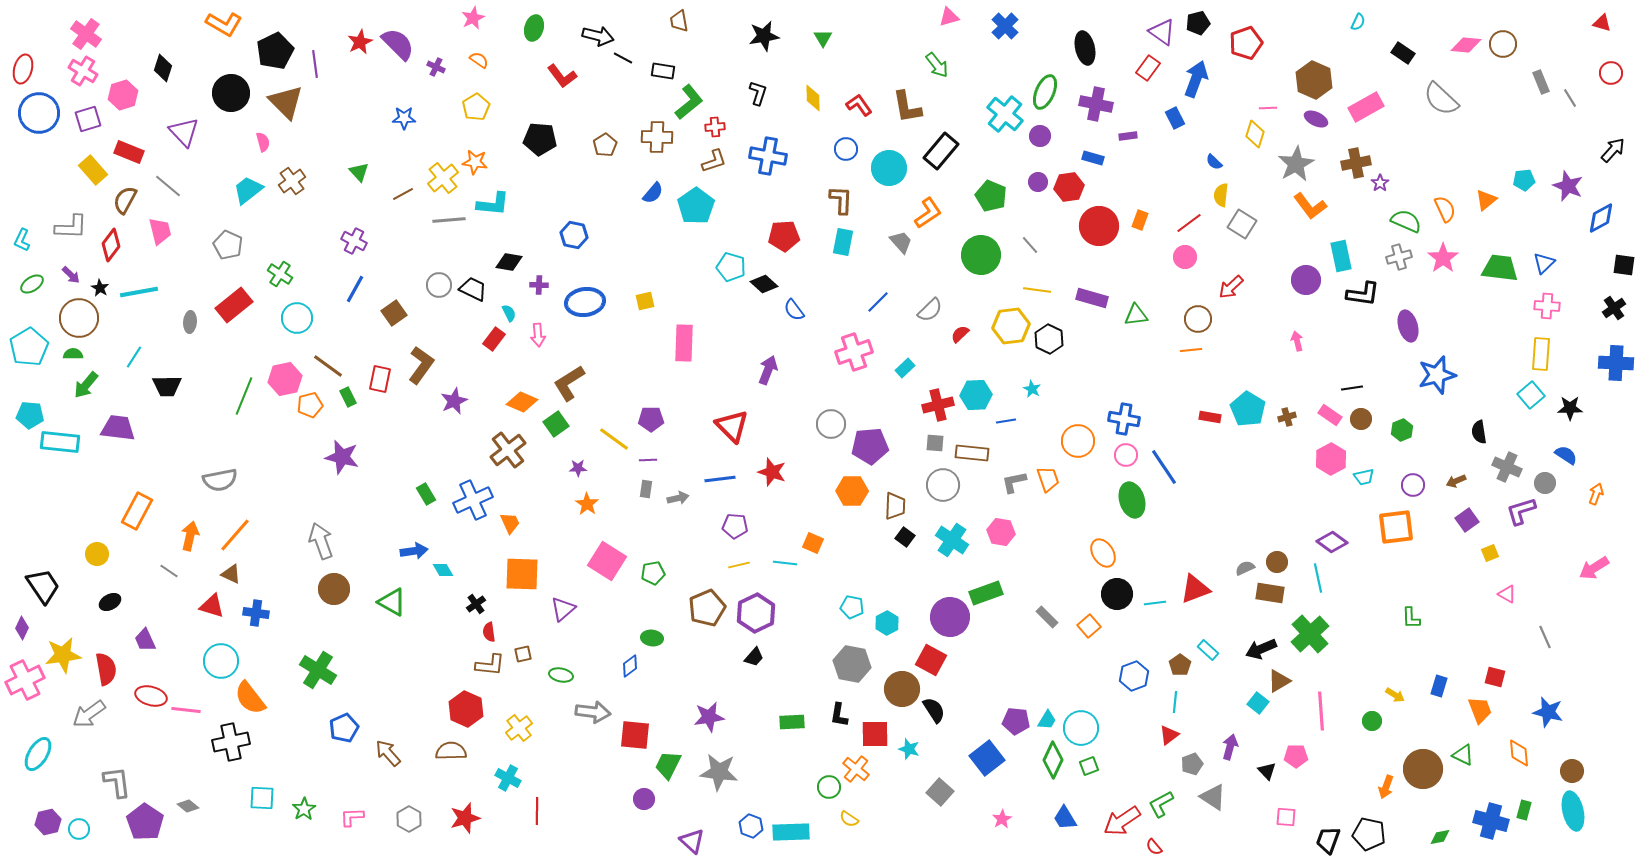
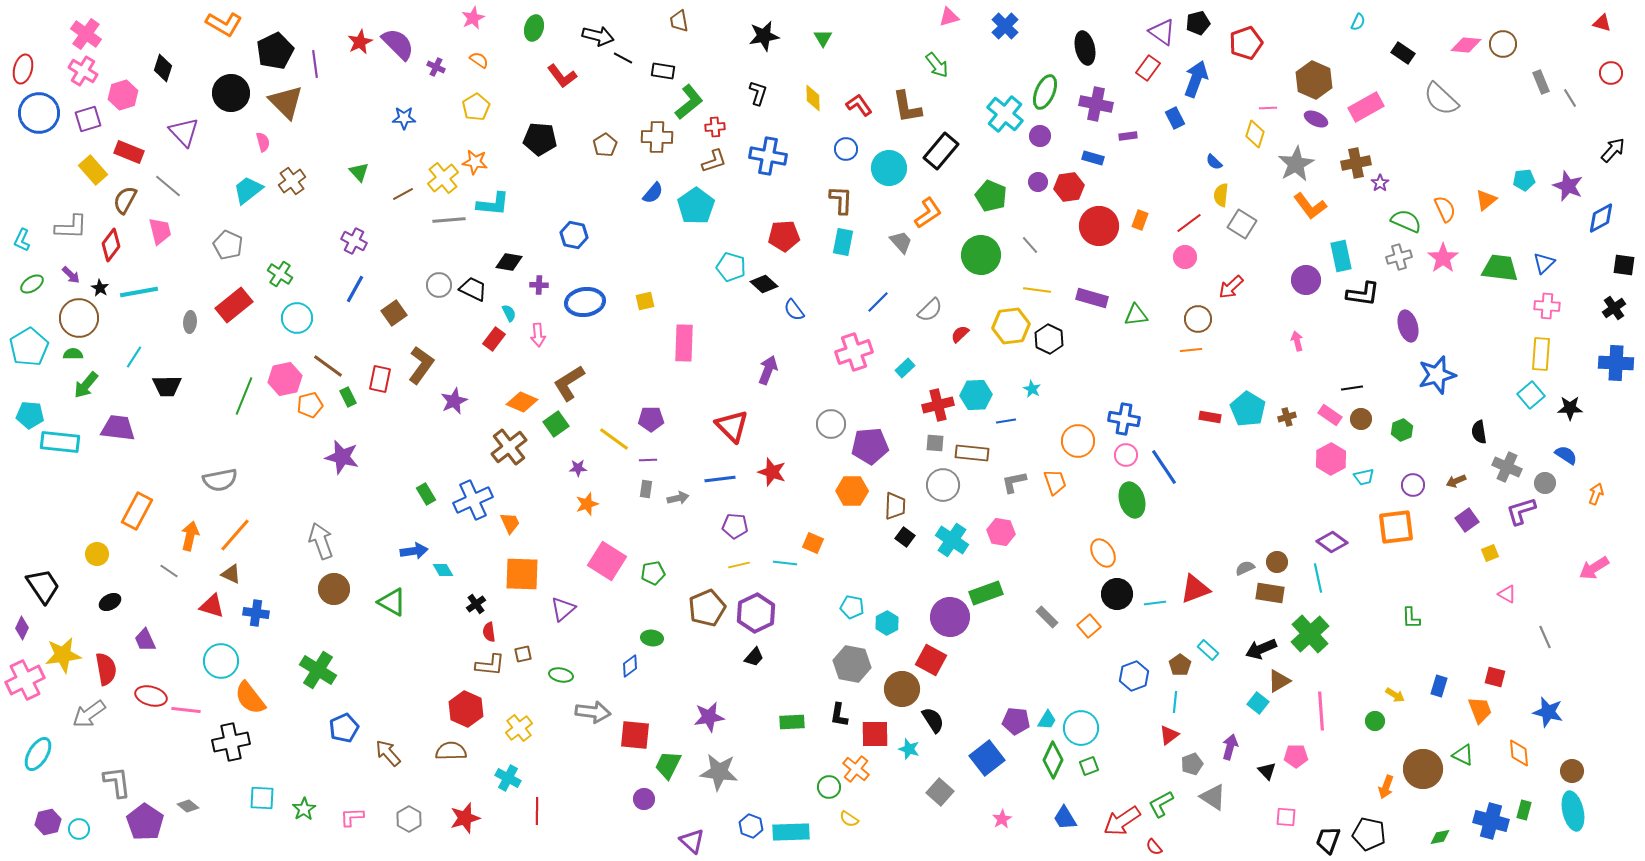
brown cross at (508, 450): moved 1 px right, 3 px up
orange trapezoid at (1048, 479): moved 7 px right, 3 px down
orange star at (587, 504): rotated 20 degrees clockwise
black semicircle at (934, 710): moved 1 px left, 10 px down
green circle at (1372, 721): moved 3 px right
